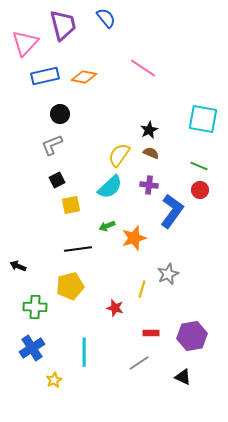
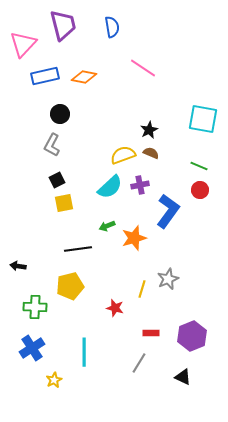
blue semicircle: moved 6 px right, 9 px down; rotated 30 degrees clockwise
pink triangle: moved 2 px left, 1 px down
gray L-shape: rotated 40 degrees counterclockwise
yellow semicircle: moved 4 px right; rotated 35 degrees clockwise
purple cross: moved 9 px left; rotated 18 degrees counterclockwise
yellow square: moved 7 px left, 2 px up
blue L-shape: moved 4 px left
black arrow: rotated 14 degrees counterclockwise
gray star: moved 5 px down
purple hexagon: rotated 12 degrees counterclockwise
gray line: rotated 25 degrees counterclockwise
